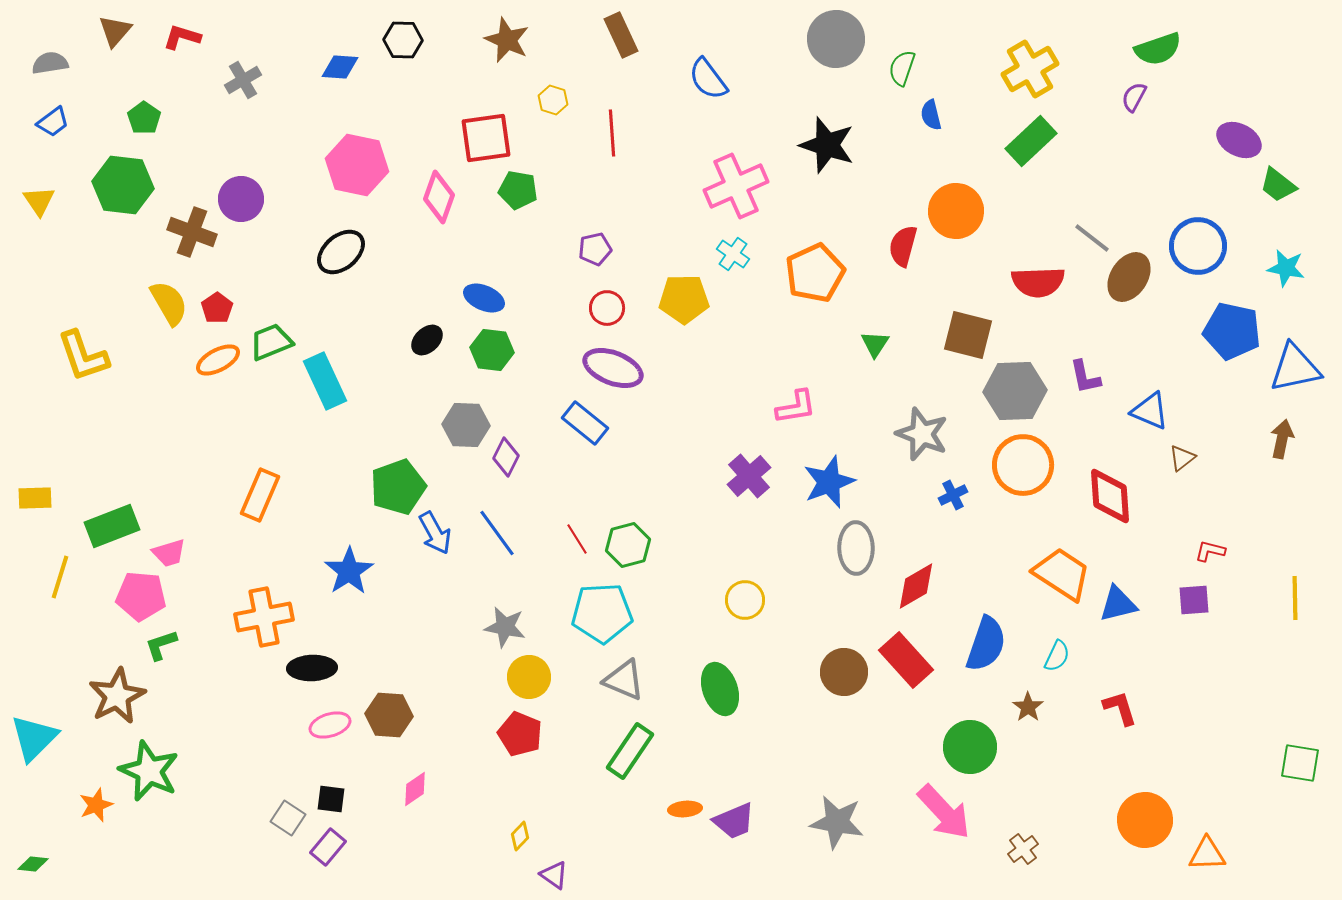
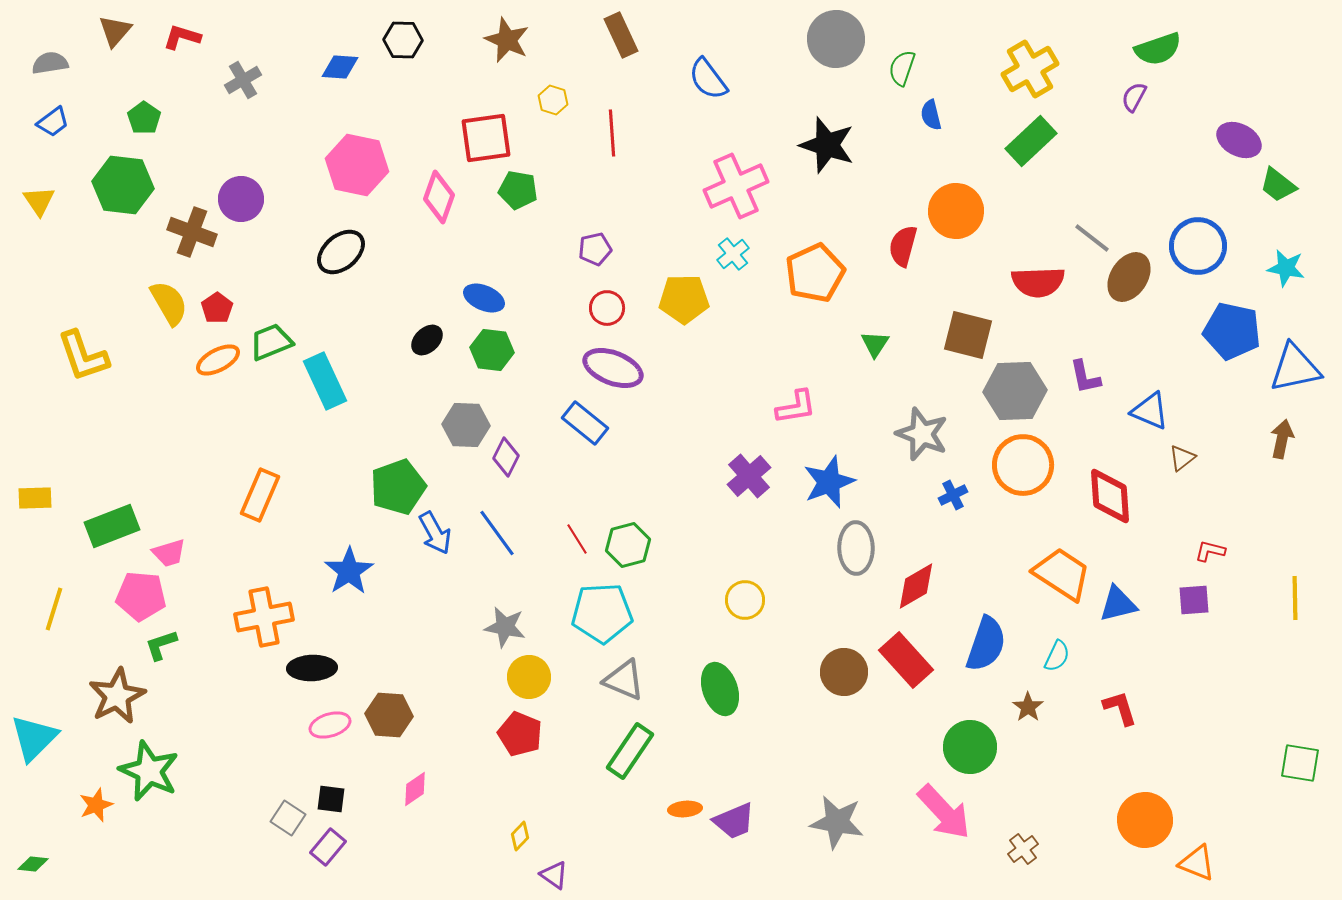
cyan cross at (733, 254): rotated 16 degrees clockwise
yellow line at (60, 577): moved 6 px left, 32 px down
orange triangle at (1207, 854): moved 10 px left, 9 px down; rotated 24 degrees clockwise
